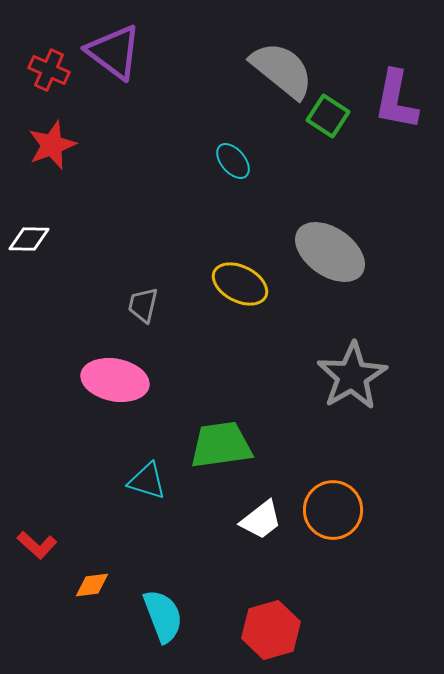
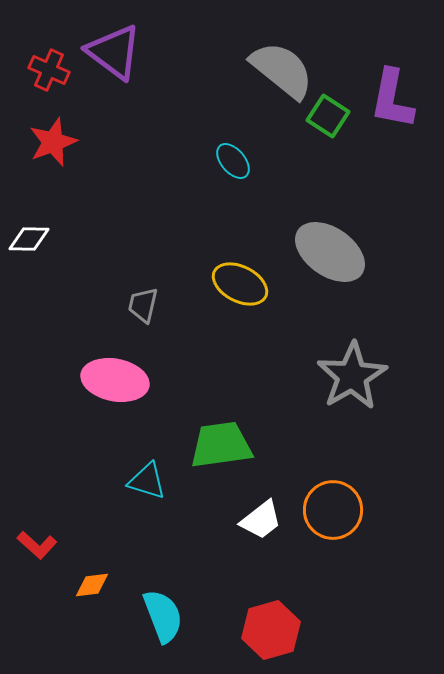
purple L-shape: moved 4 px left, 1 px up
red star: moved 1 px right, 3 px up
